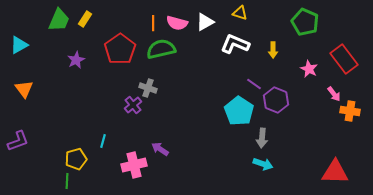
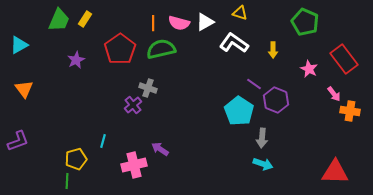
pink semicircle: moved 2 px right
white L-shape: moved 1 px left, 1 px up; rotated 12 degrees clockwise
